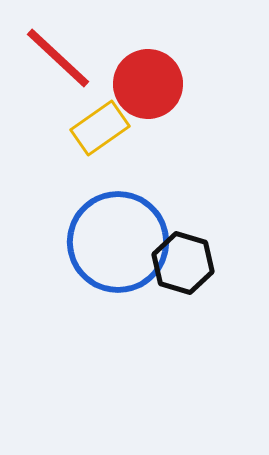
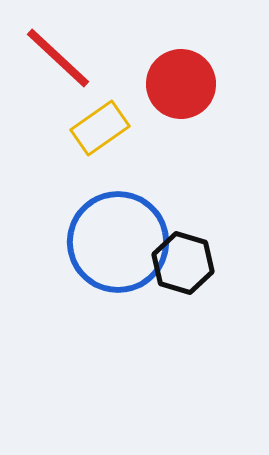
red circle: moved 33 px right
